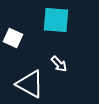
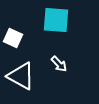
white triangle: moved 9 px left, 8 px up
